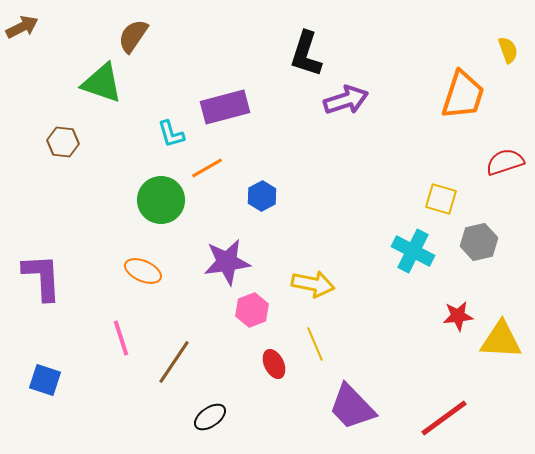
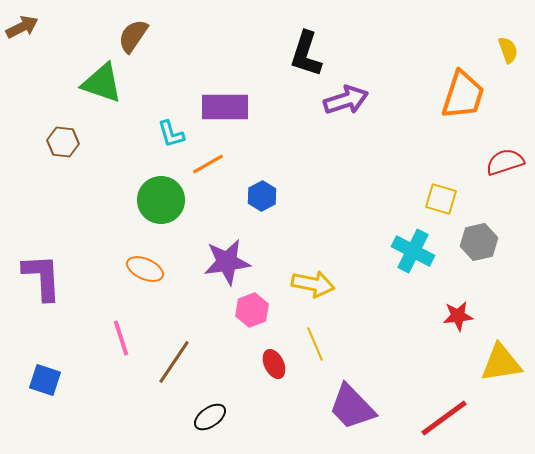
purple rectangle: rotated 15 degrees clockwise
orange line: moved 1 px right, 4 px up
orange ellipse: moved 2 px right, 2 px up
yellow triangle: moved 23 px down; rotated 12 degrees counterclockwise
